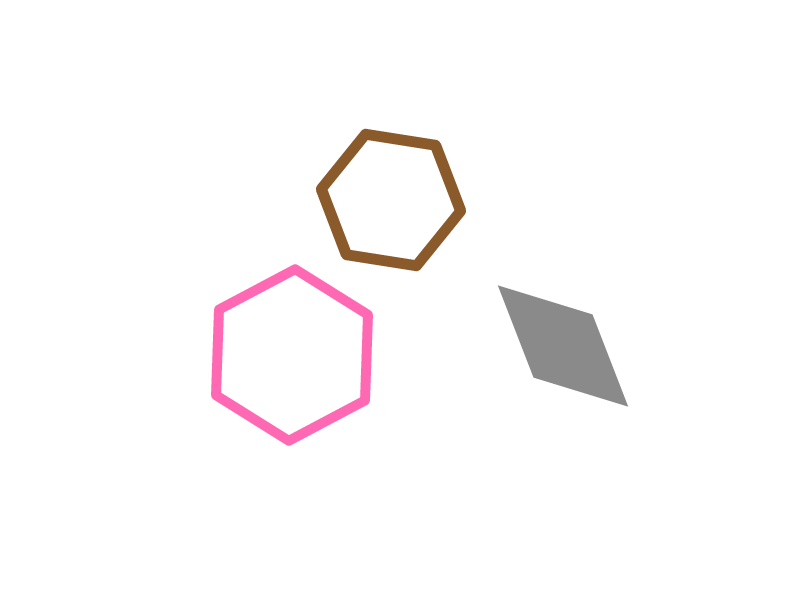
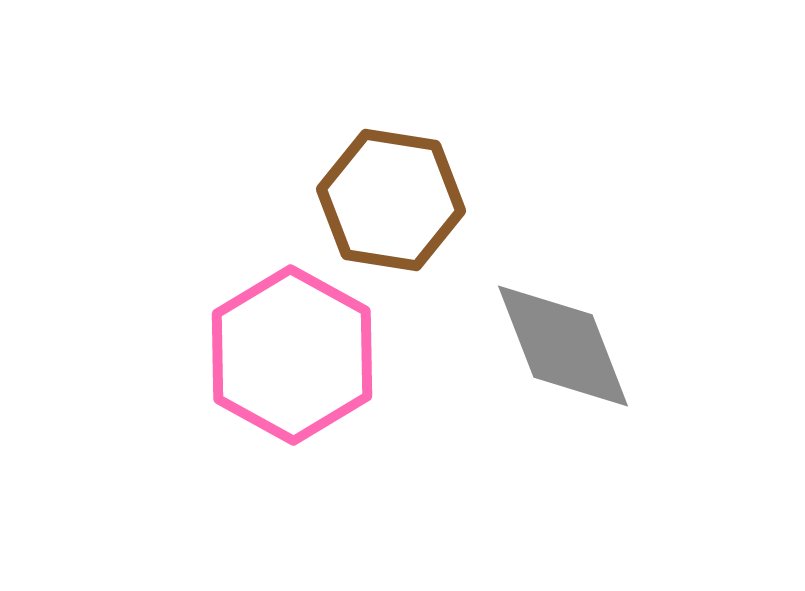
pink hexagon: rotated 3 degrees counterclockwise
